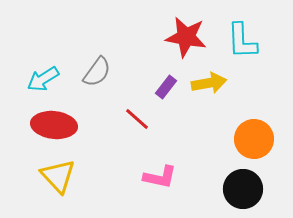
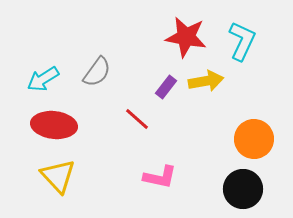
cyan L-shape: rotated 153 degrees counterclockwise
yellow arrow: moved 3 px left, 2 px up
